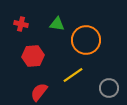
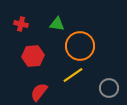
orange circle: moved 6 px left, 6 px down
